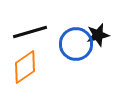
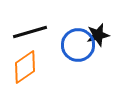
blue circle: moved 2 px right, 1 px down
